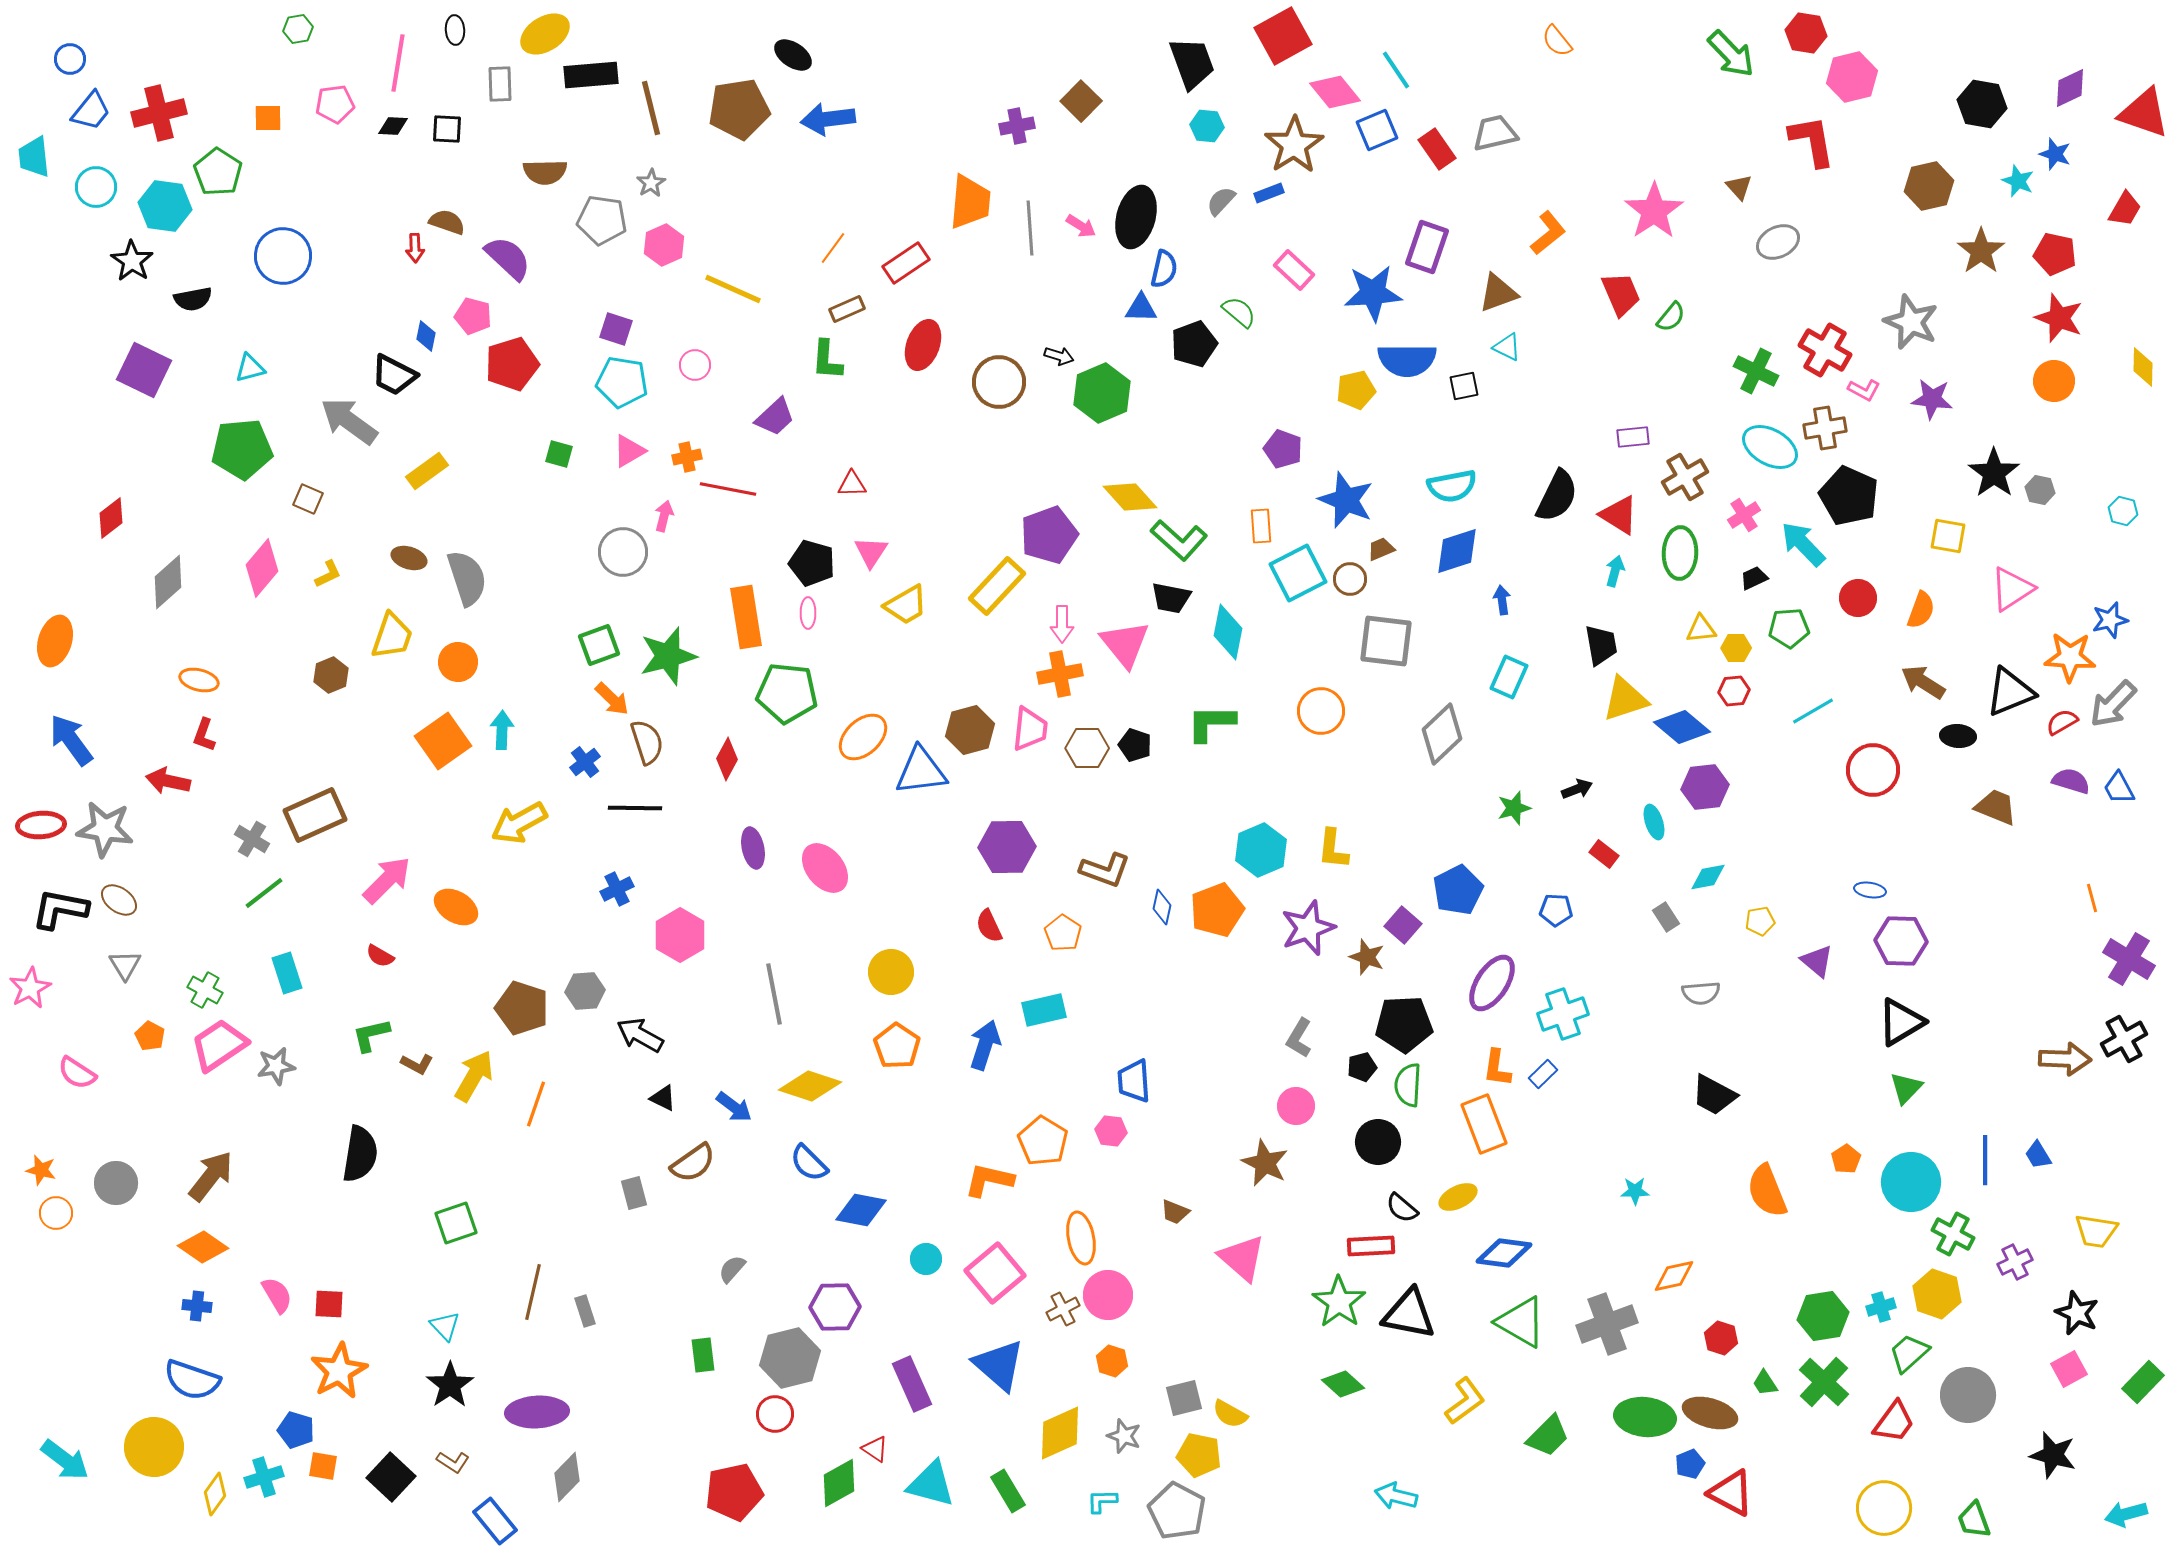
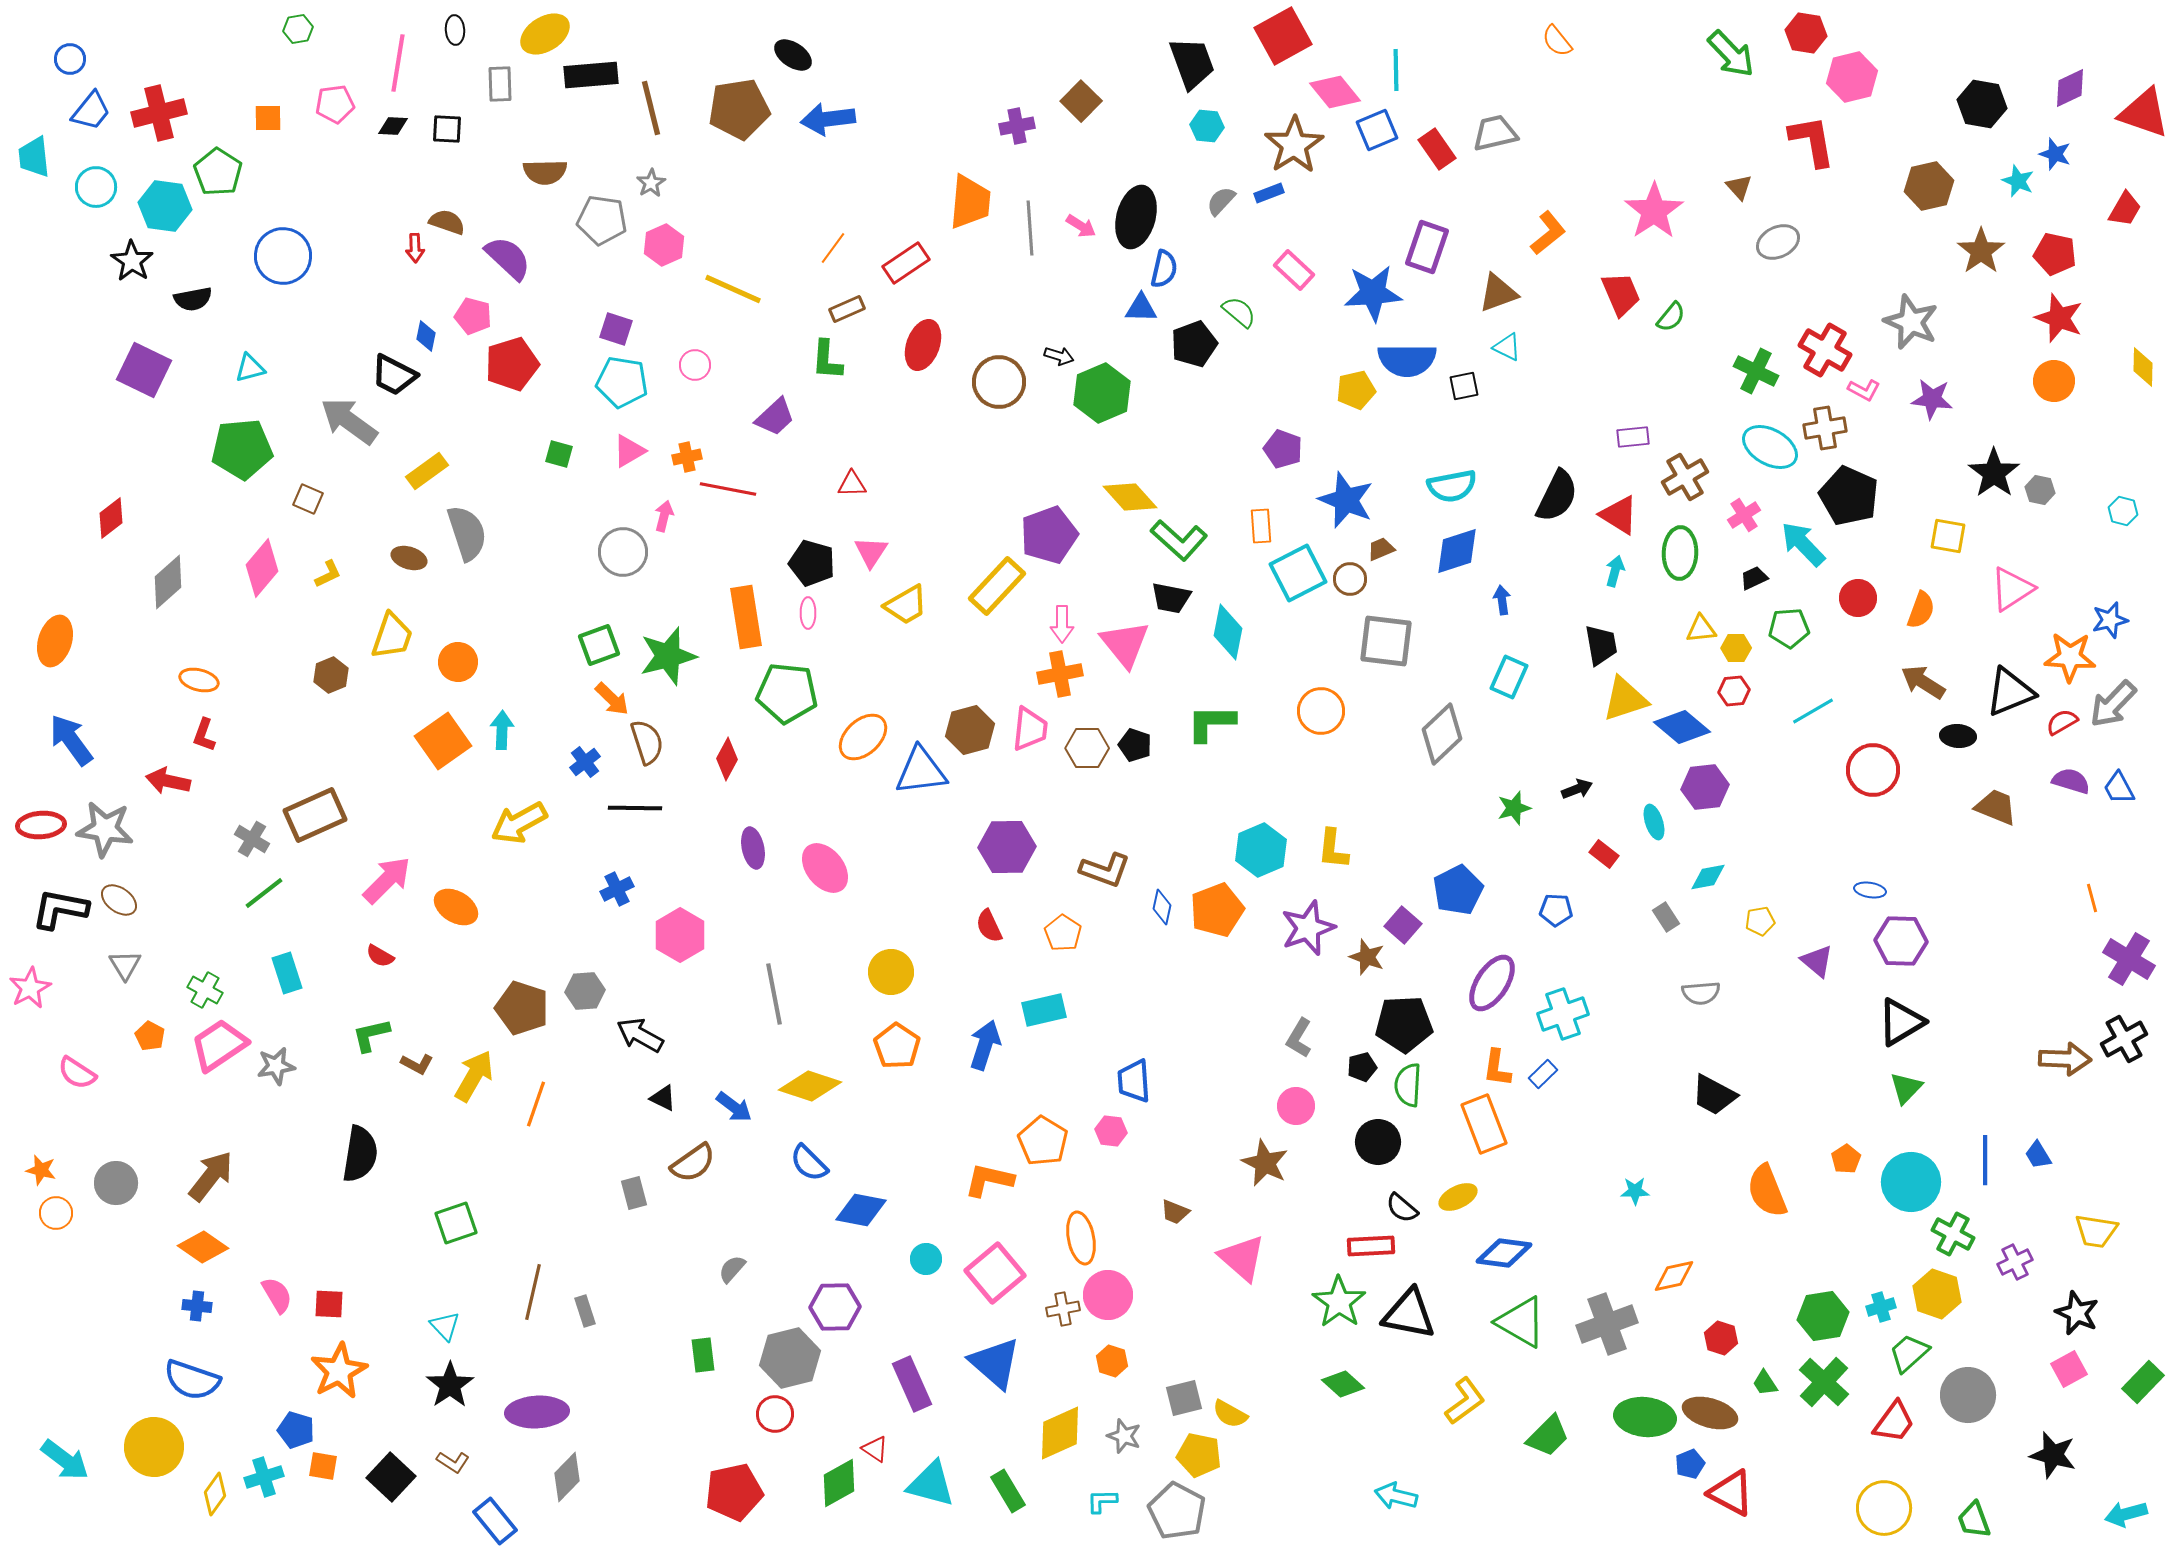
cyan line at (1396, 70): rotated 33 degrees clockwise
gray semicircle at (467, 578): moved 45 px up
brown cross at (1063, 1309): rotated 16 degrees clockwise
blue triangle at (999, 1365): moved 4 px left, 2 px up
